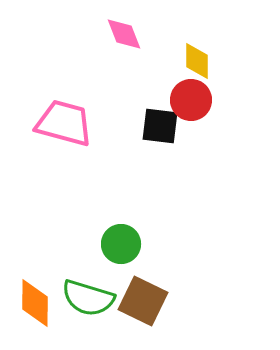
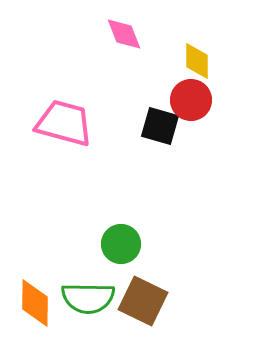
black square: rotated 9 degrees clockwise
green semicircle: rotated 16 degrees counterclockwise
